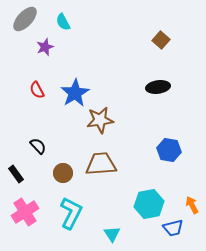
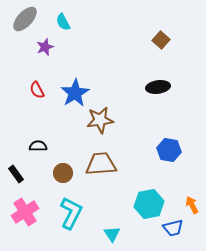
black semicircle: rotated 48 degrees counterclockwise
